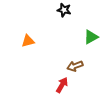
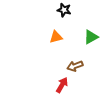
orange triangle: moved 28 px right, 4 px up
